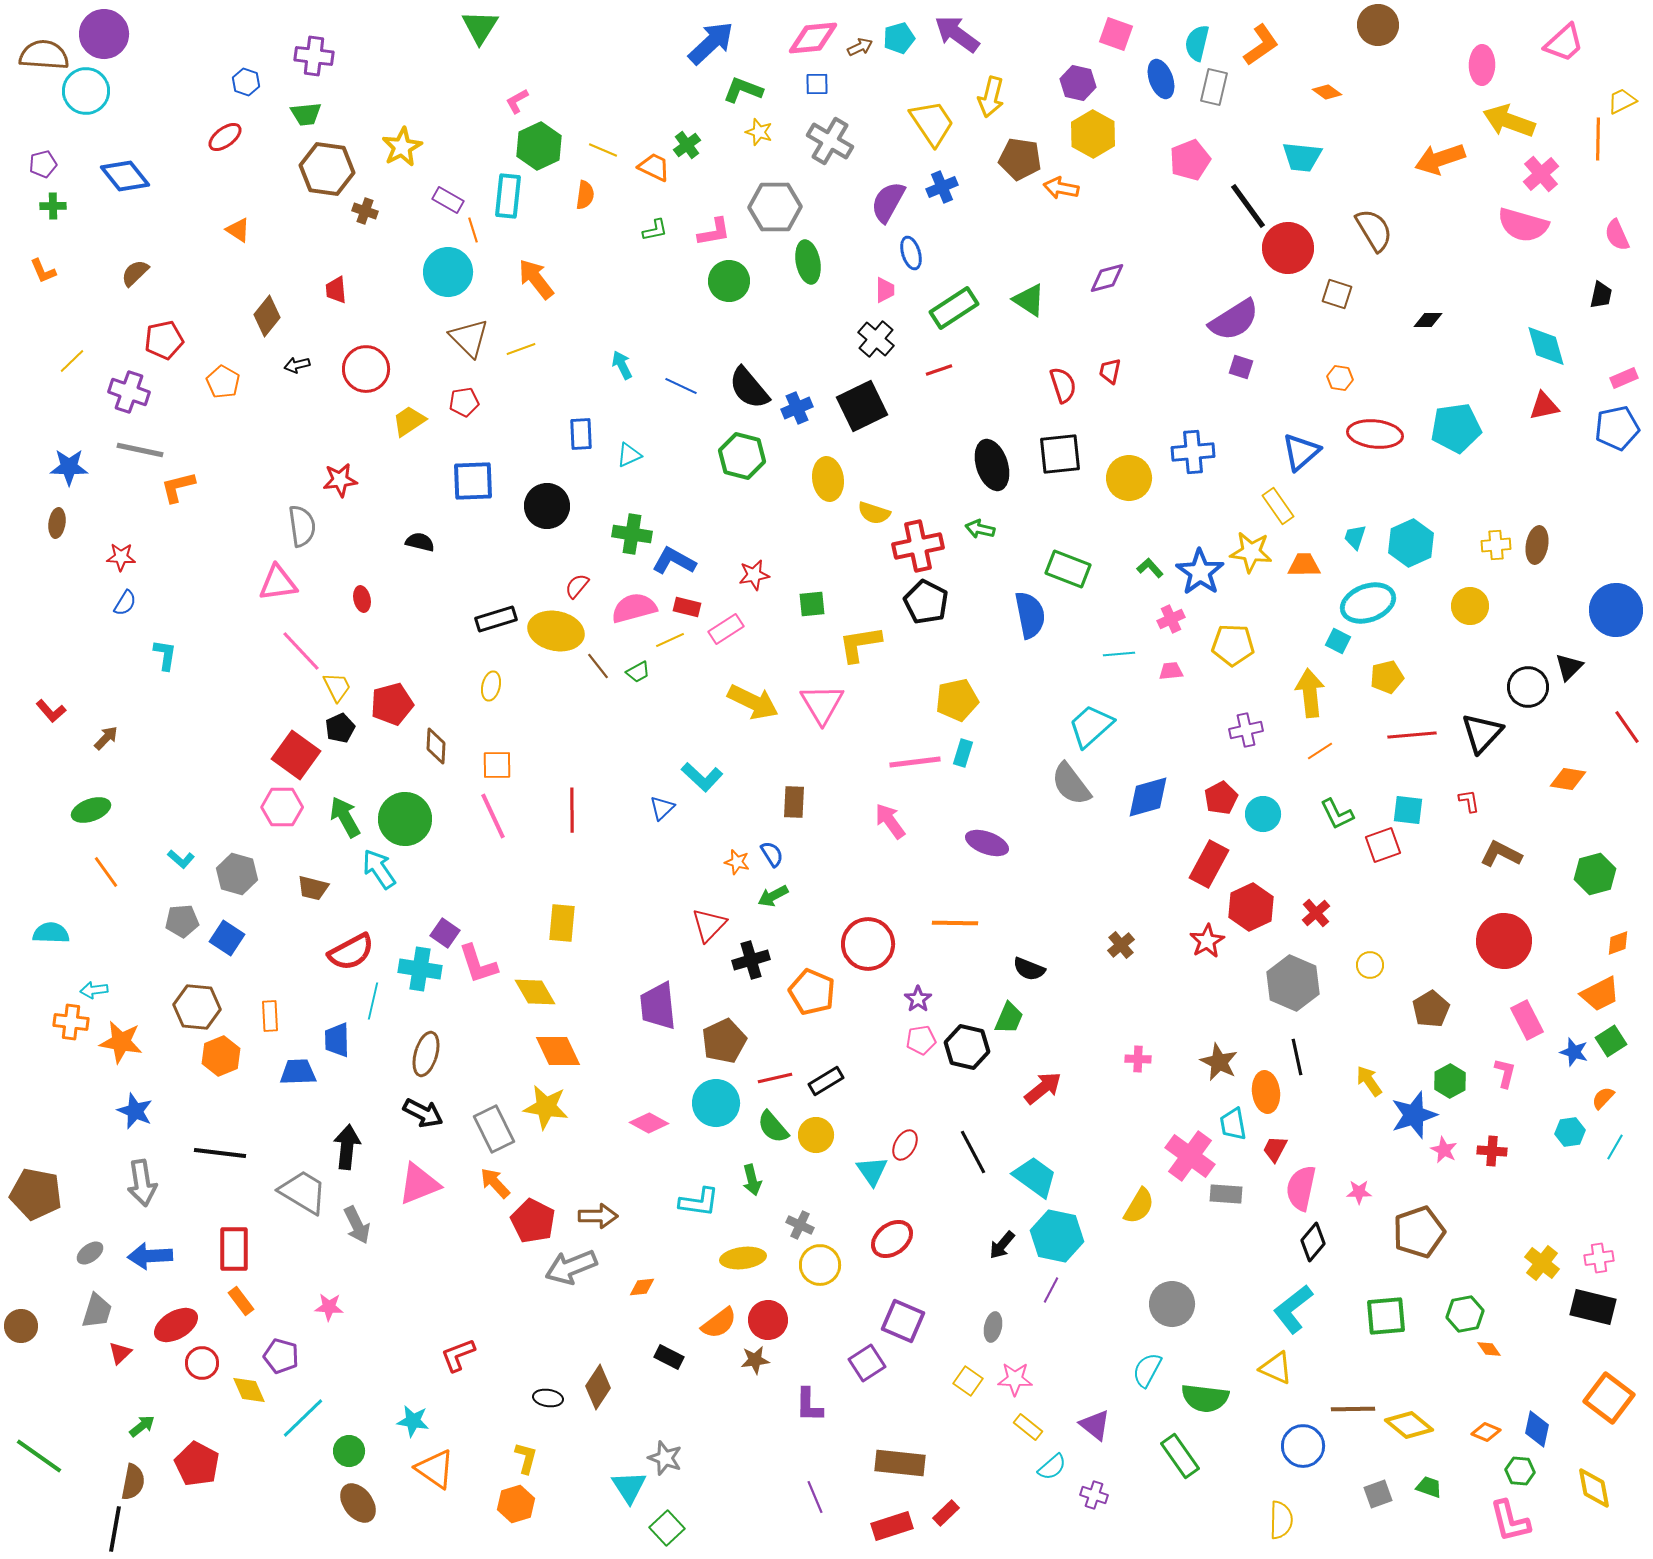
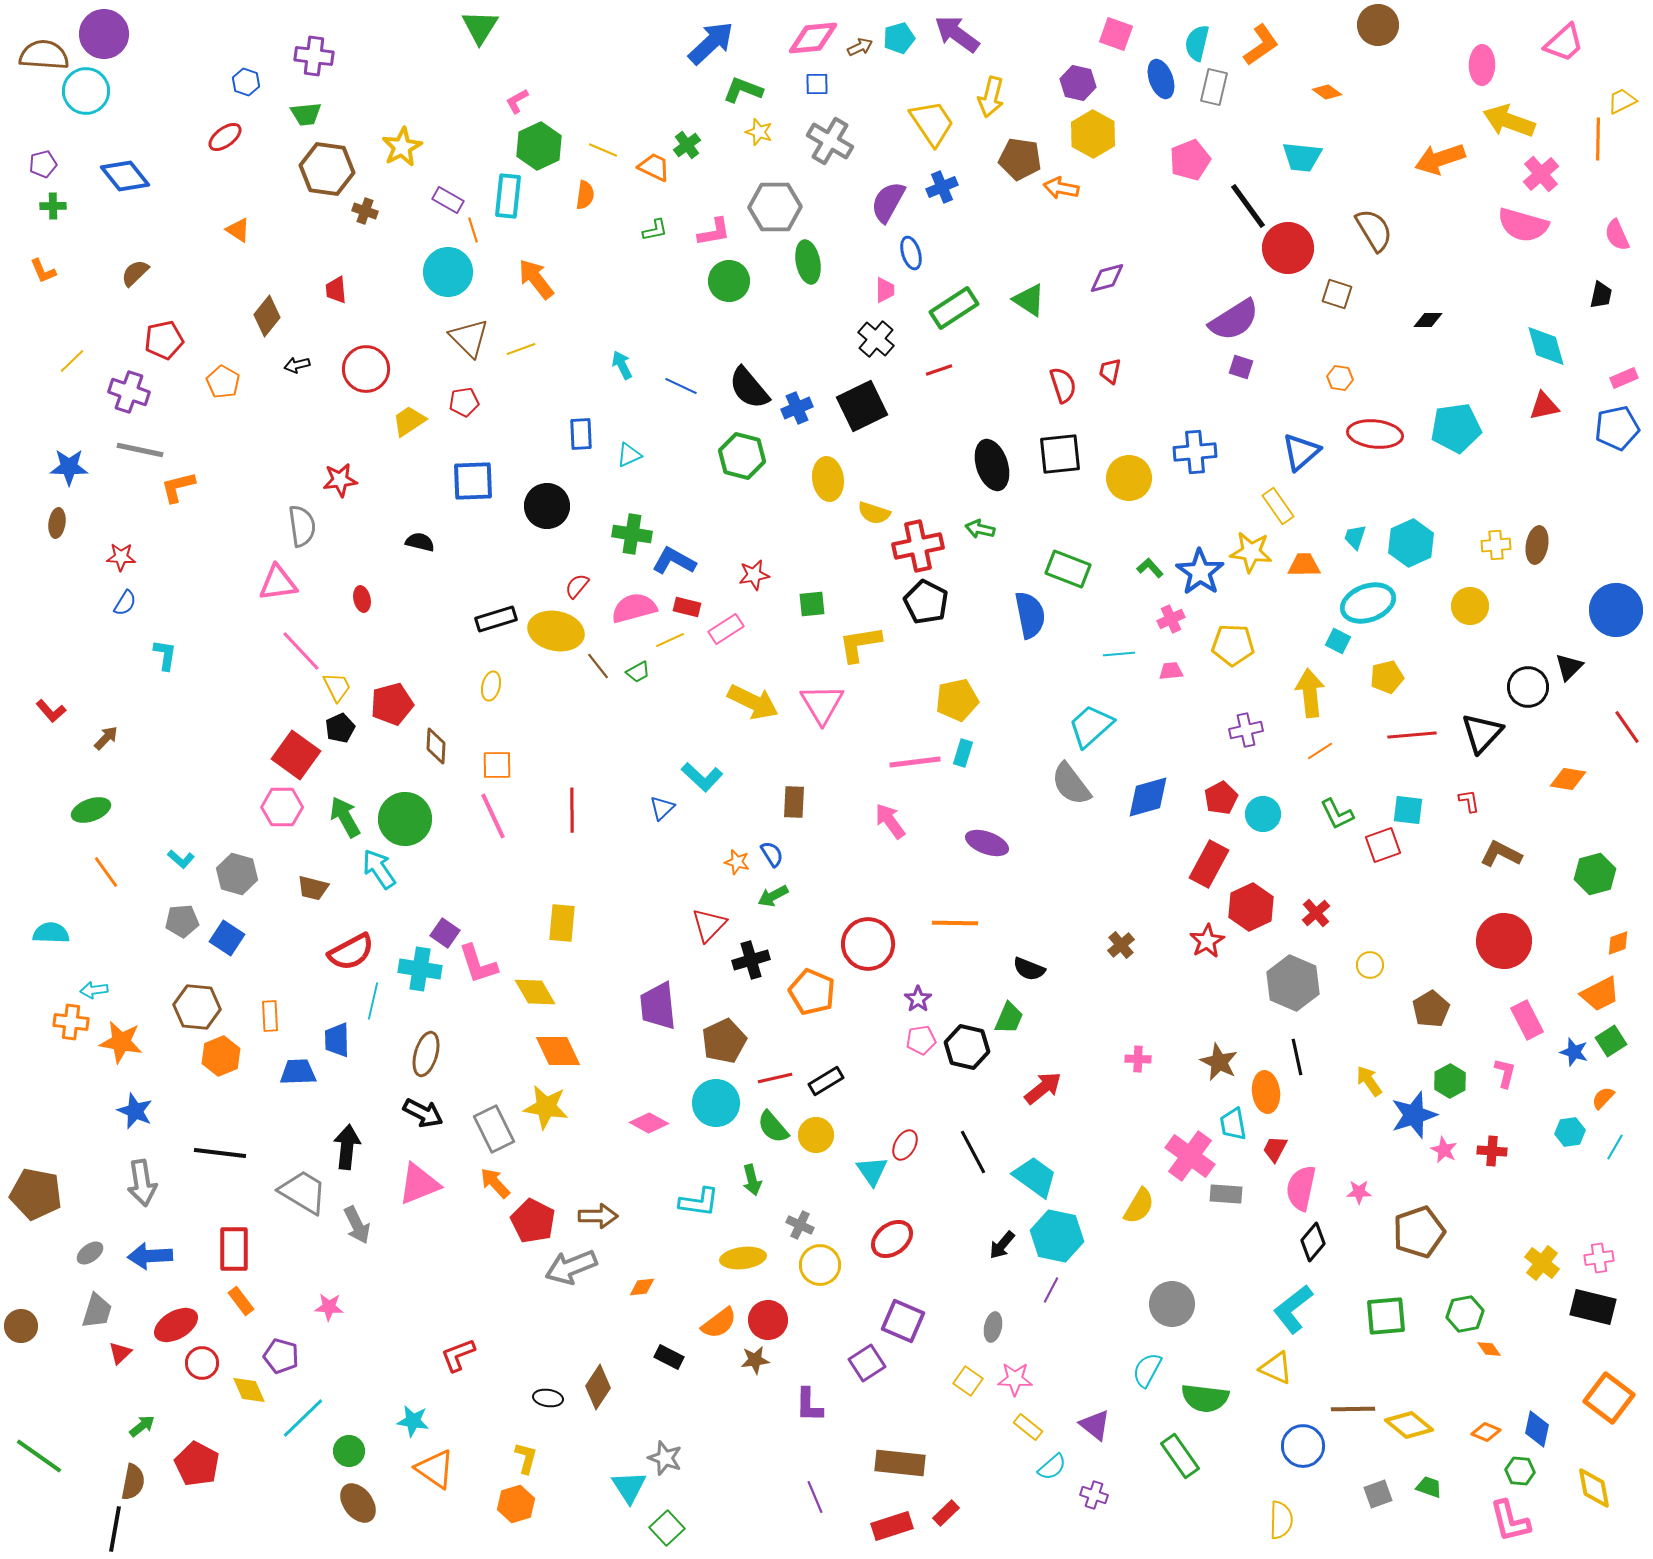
blue cross at (1193, 452): moved 2 px right
